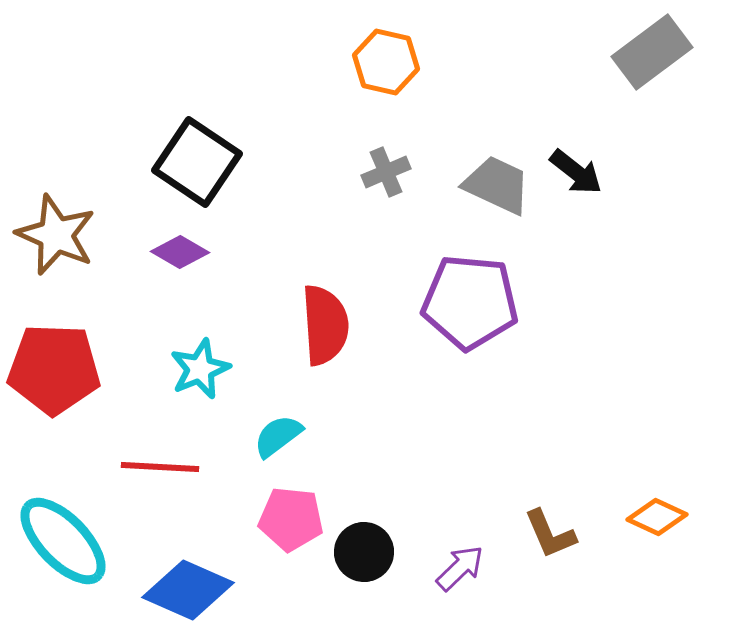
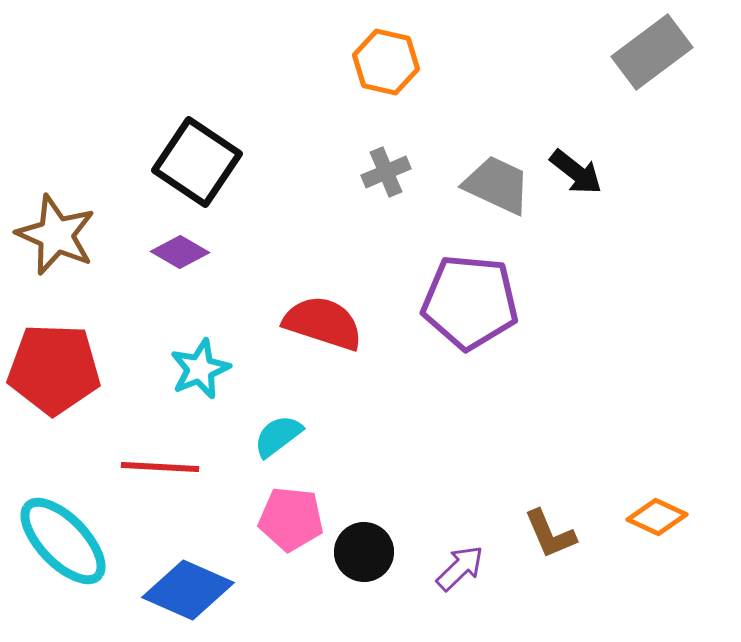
red semicircle: moved 2 px left, 2 px up; rotated 68 degrees counterclockwise
